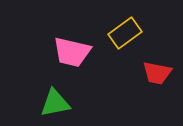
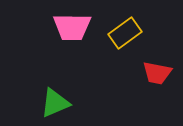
pink trapezoid: moved 25 px up; rotated 12 degrees counterclockwise
green triangle: rotated 12 degrees counterclockwise
